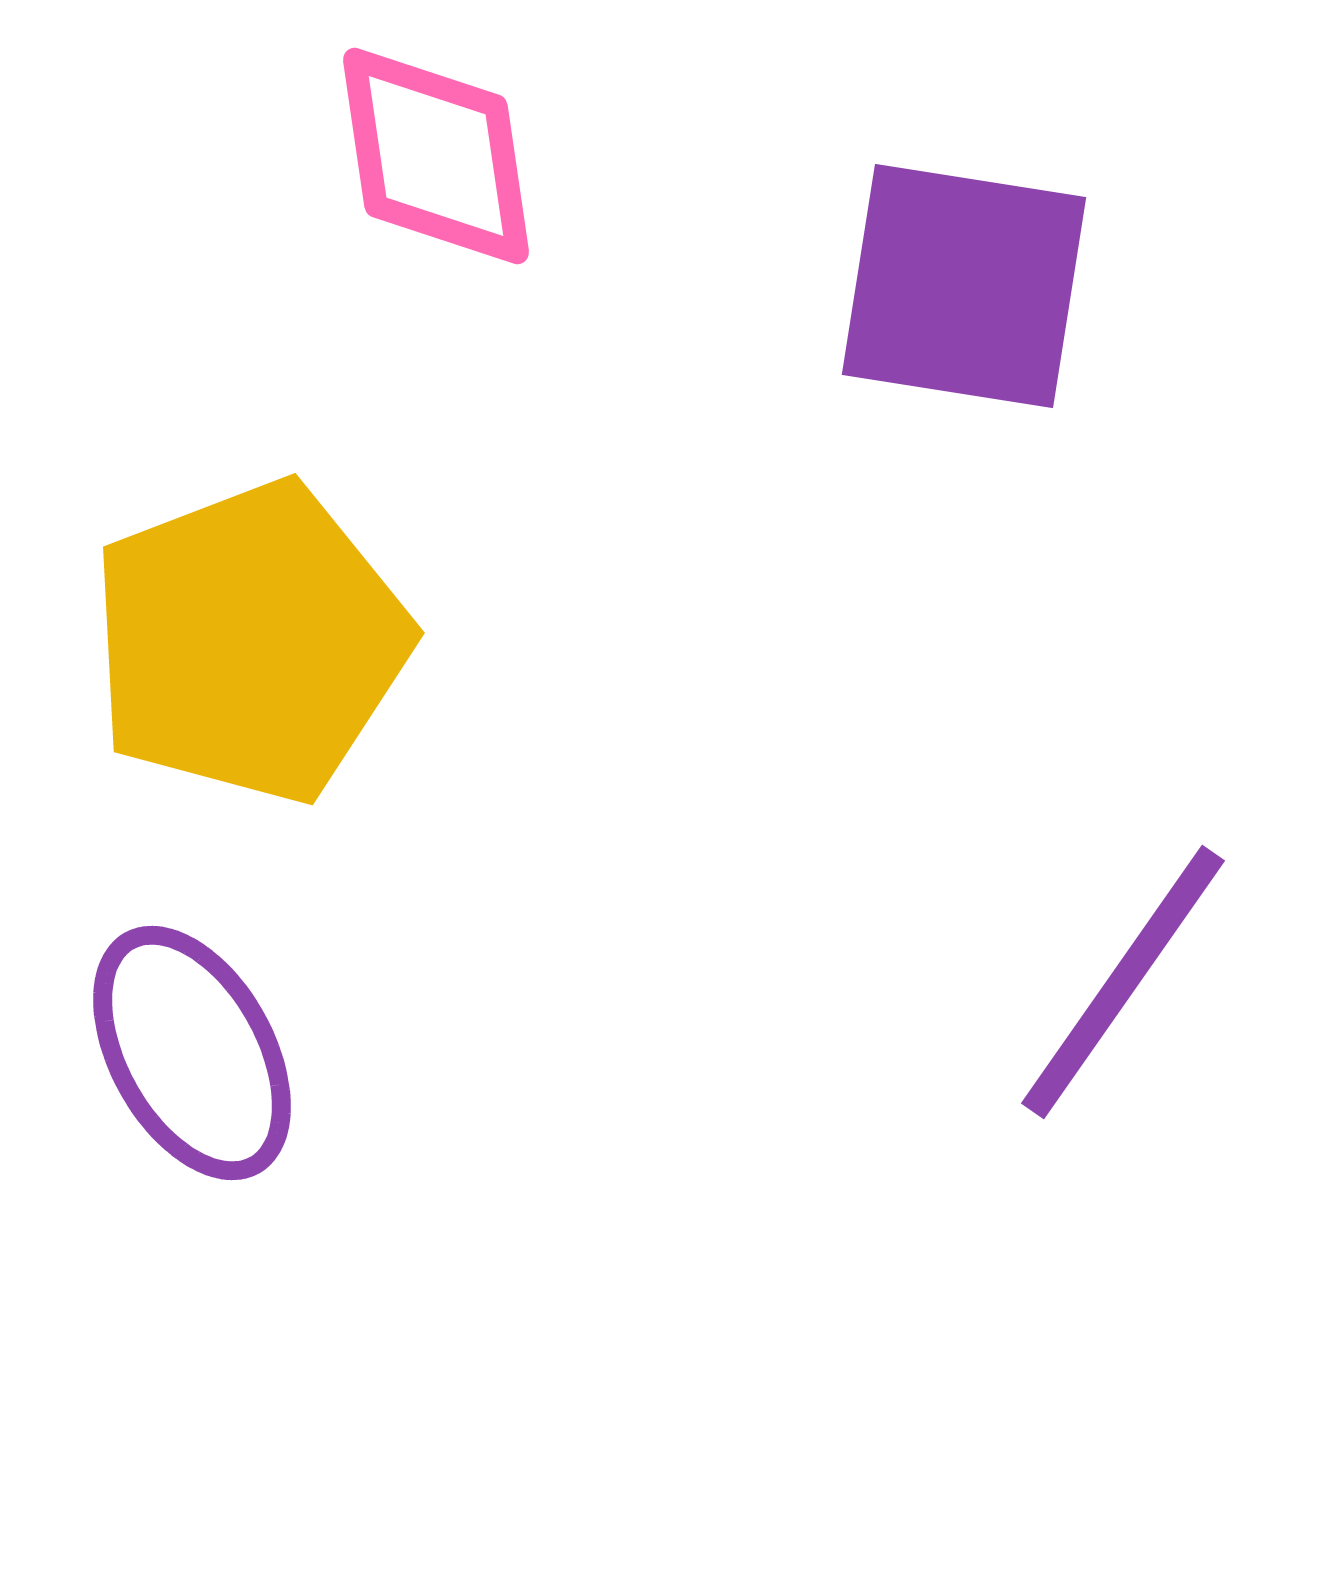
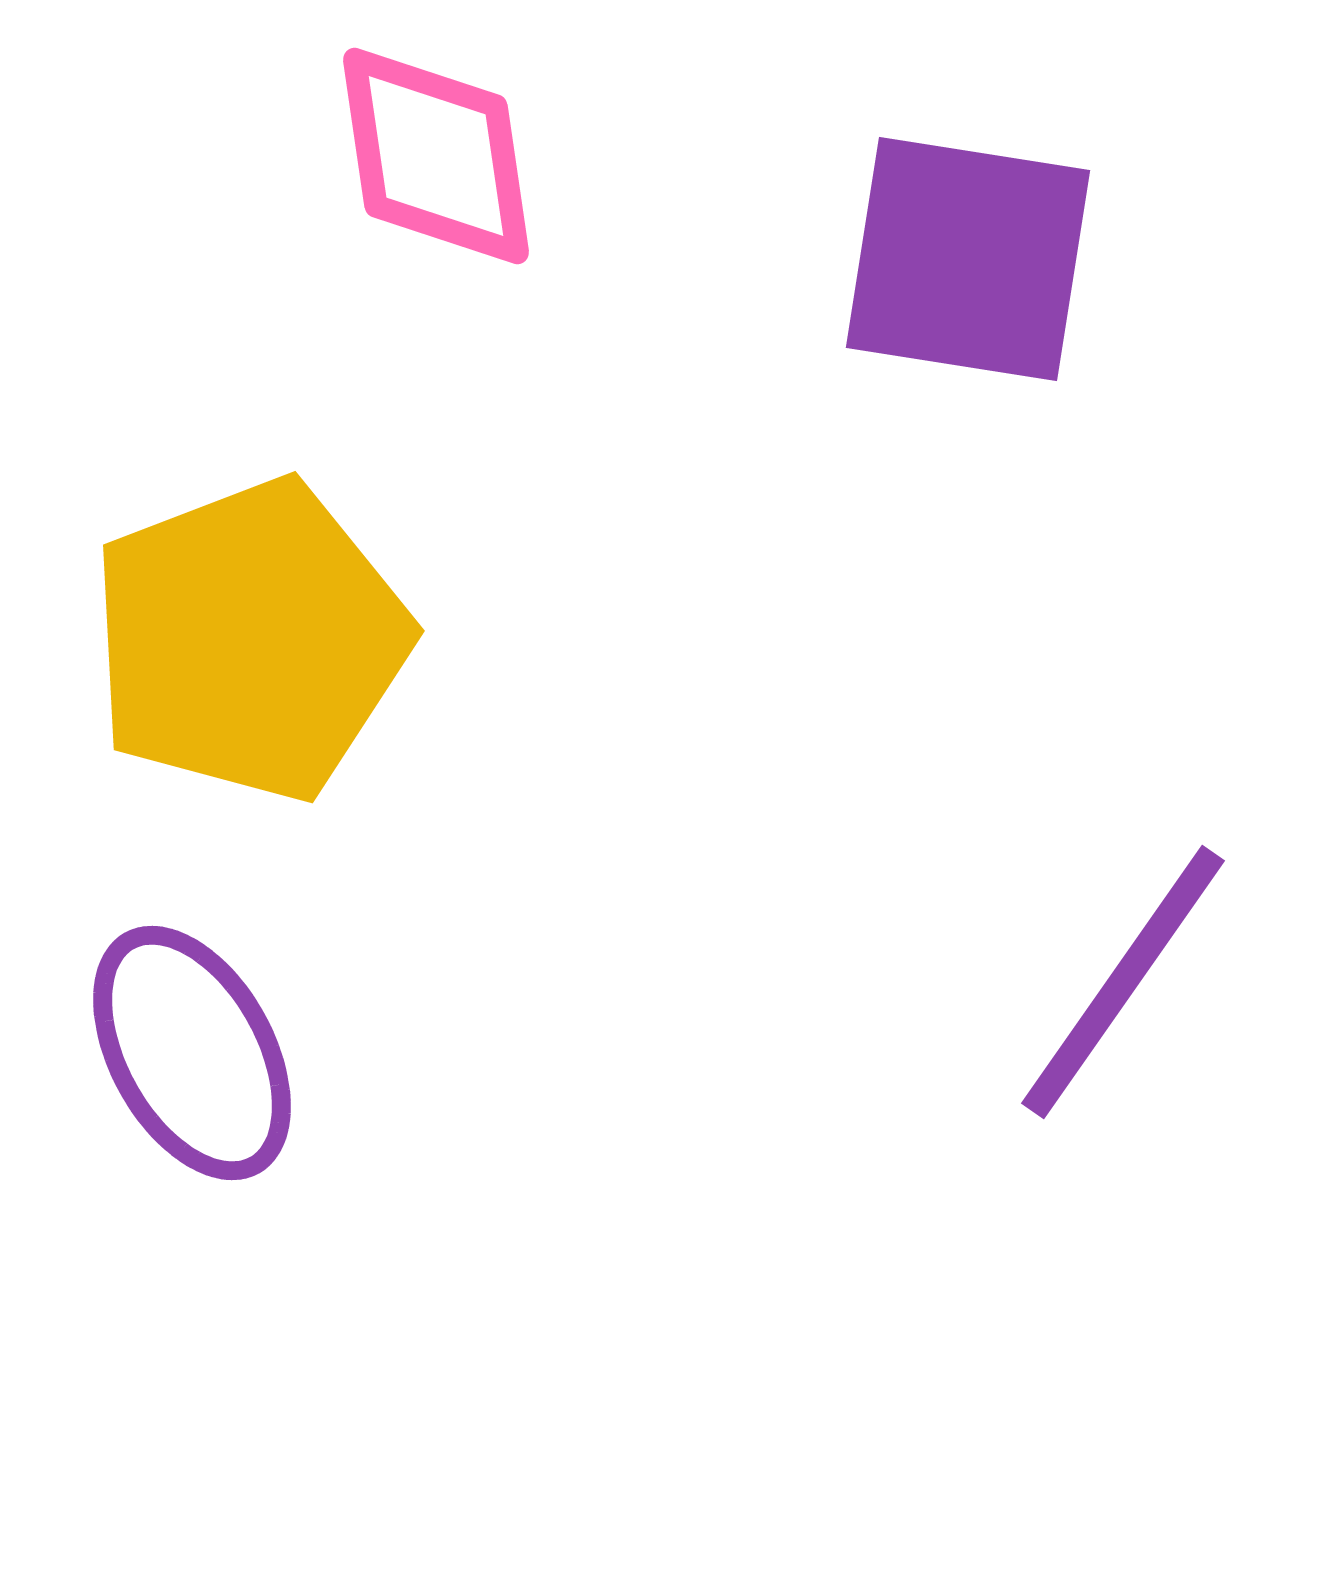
purple square: moved 4 px right, 27 px up
yellow pentagon: moved 2 px up
